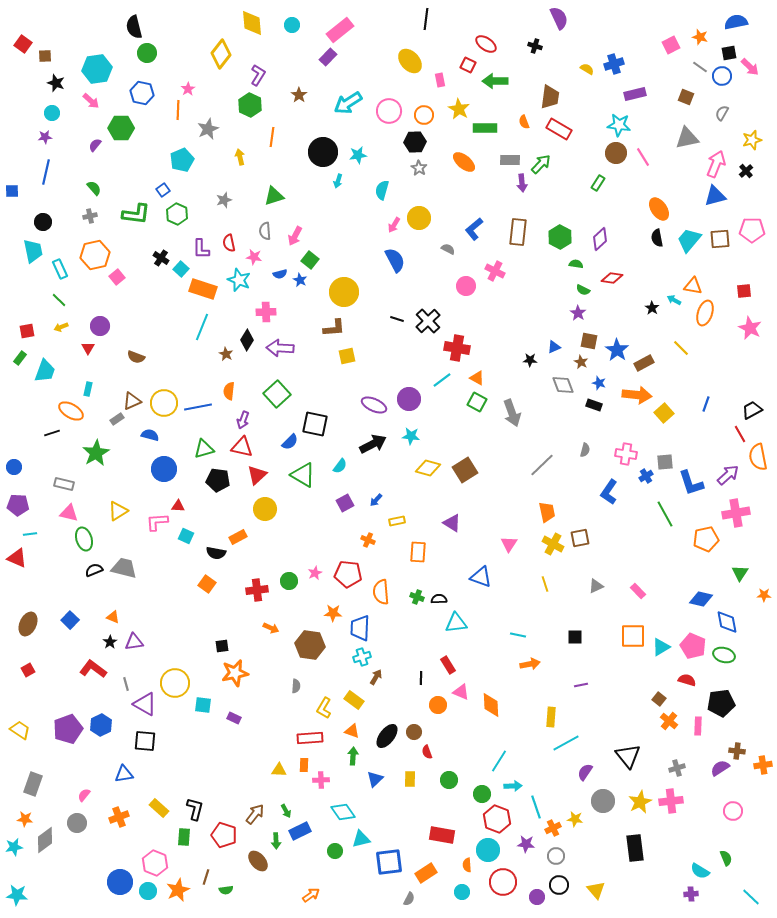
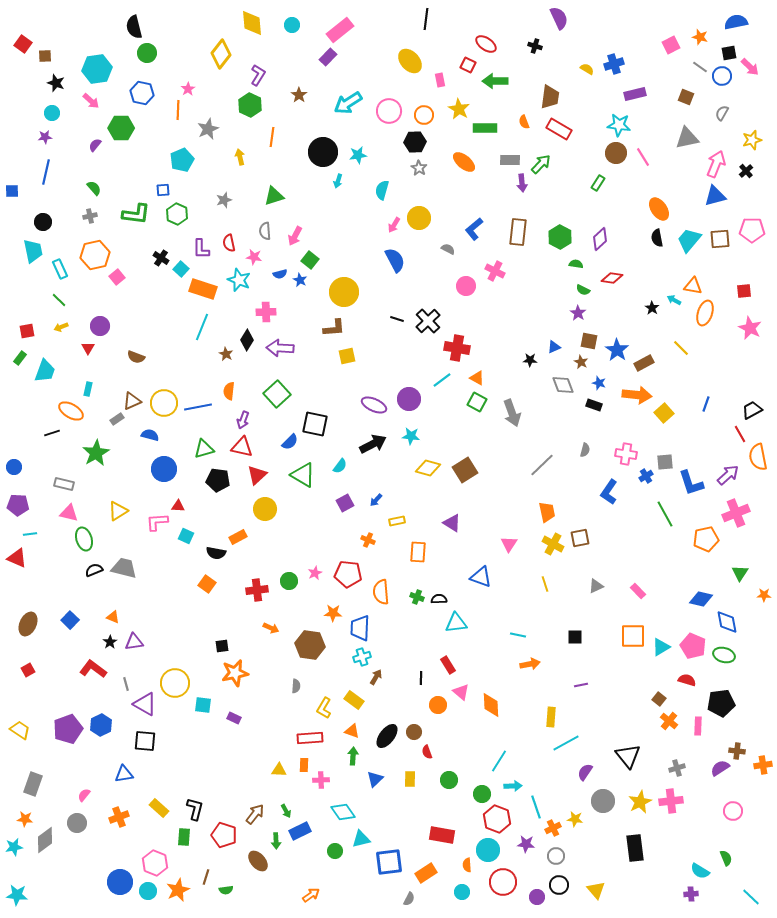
blue square at (163, 190): rotated 32 degrees clockwise
pink cross at (736, 513): rotated 12 degrees counterclockwise
pink triangle at (461, 692): rotated 18 degrees clockwise
